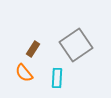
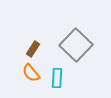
gray square: rotated 12 degrees counterclockwise
orange semicircle: moved 7 px right
